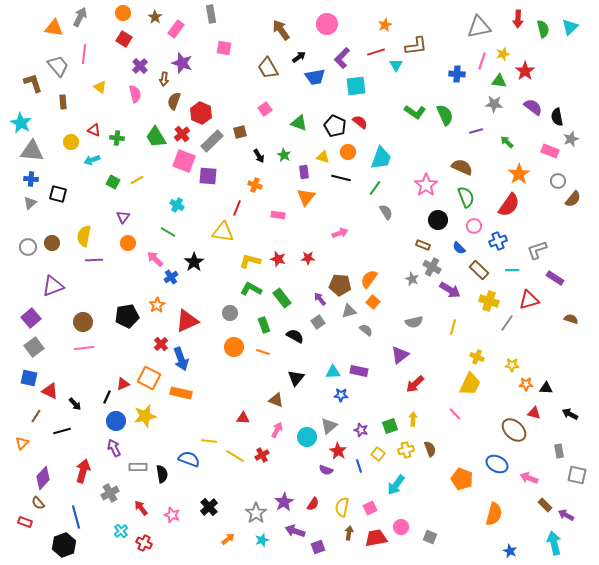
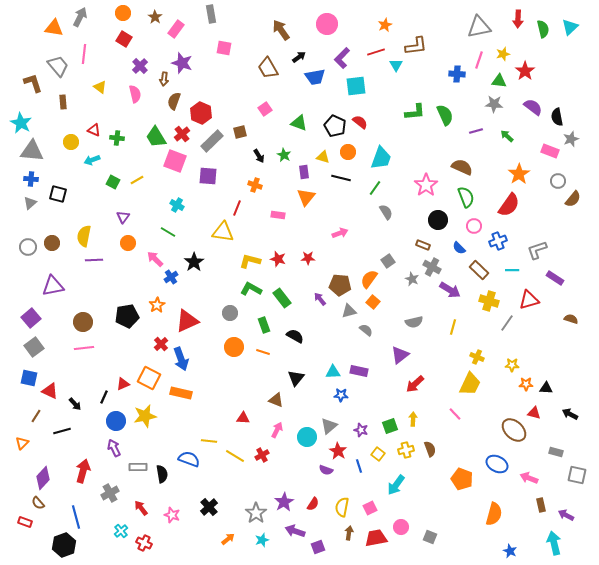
pink line at (482, 61): moved 3 px left, 1 px up
green L-shape at (415, 112): rotated 40 degrees counterclockwise
green arrow at (507, 142): moved 6 px up
pink square at (184, 161): moved 9 px left
purple triangle at (53, 286): rotated 10 degrees clockwise
gray square at (318, 322): moved 70 px right, 61 px up
black line at (107, 397): moved 3 px left
gray rectangle at (559, 451): moved 3 px left, 1 px down; rotated 64 degrees counterclockwise
brown rectangle at (545, 505): moved 4 px left; rotated 32 degrees clockwise
